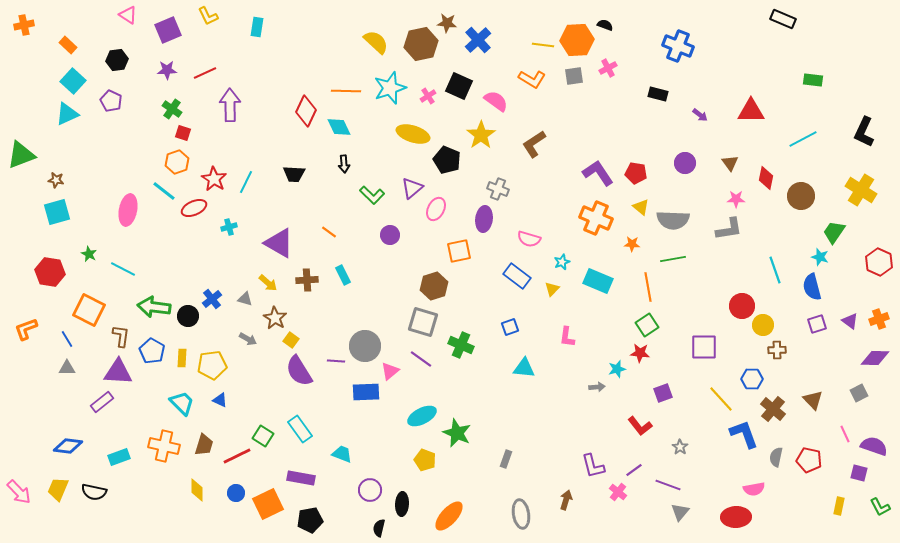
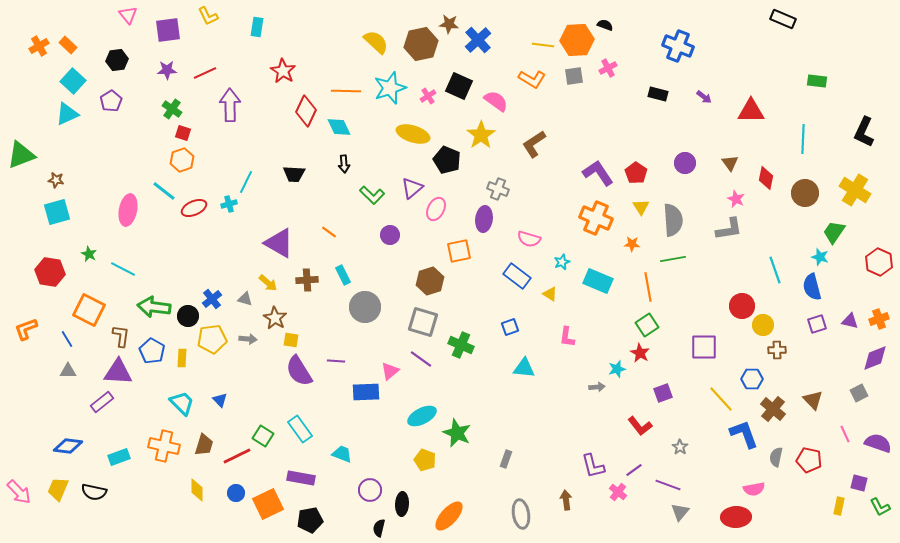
pink triangle at (128, 15): rotated 18 degrees clockwise
brown star at (447, 23): moved 2 px right, 1 px down
orange cross at (24, 25): moved 15 px right, 21 px down; rotated 18 degrees counterclockwise
purple square at (168, 30): rotated 16 degrees clockwise
green rectangle at (813, 80): moved 4 px right, 1 px down
purple pentagon at (111, 101): rotated 15 degrees clockwise
purple arrow at (700, 115): moved 4 px right, 18 px up
cyan line at (803, 139): rotated 60 degrees counterclockwise
orange hexagon at (177, 162): moved 5 px right, 2 px up
red pentagon at (636, 173): rotated 25 degrees clockwise
red star at (214, 179): moved 69 px right, 108 px up
yellow cross at (861, 190): moved 6 px left
brown circle at (801, 196): moved 4 px right, 3 px up
pink star at (736, 199): rotated 24 degrees clockwise
yellow triangle at (641, 207): rotated 18 degrees clockwise
gray semicircle at (673, 220): rotated 96 degrees counterclockwise
cyan cross at (229, 227): moved 23 px up
brown hexagon at (434, 286): moved 4 px left, 5 px up
yellow triangle at (552, 289): moved 2 px left, 5 px down; rotated 42 degrees counterclockwise
purple triangle at (850, 321): rotated 24 degrees counterclockwise
gray arrow at (248, 339): rotated 24 degrees counterclockwise
yellow square at (291, 340): rotated 28 degrees counterclockwise
gray circle at (365, 346): moved 39 px up
red star at (640, 353): rotated 24 degrees clockwise
purple diamond at (875, 358): rotated 24 degrees counterclockwise
yellow pentagon at (212, 365): moved 26 px up
gray triangle at (67, 368): moved 1 px right, 3 px down
blue triangle at (220, 400): rotated 21 degrees clockwise
purple semicircle at (874, 446): moved 4 px right, 3 px up
purple square at (859, 473): moved 10 px down
brown arrow at (566, 500): rotated 24 degrees counterclockwise
